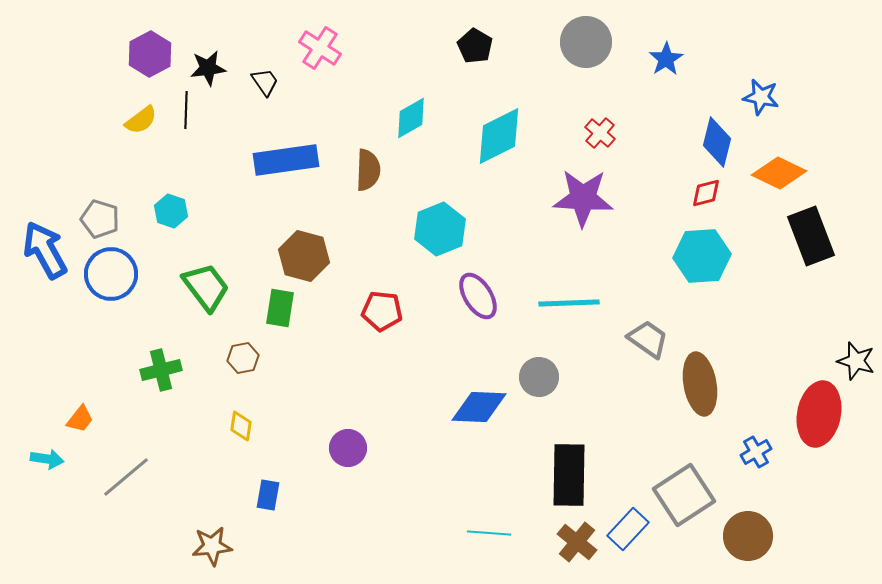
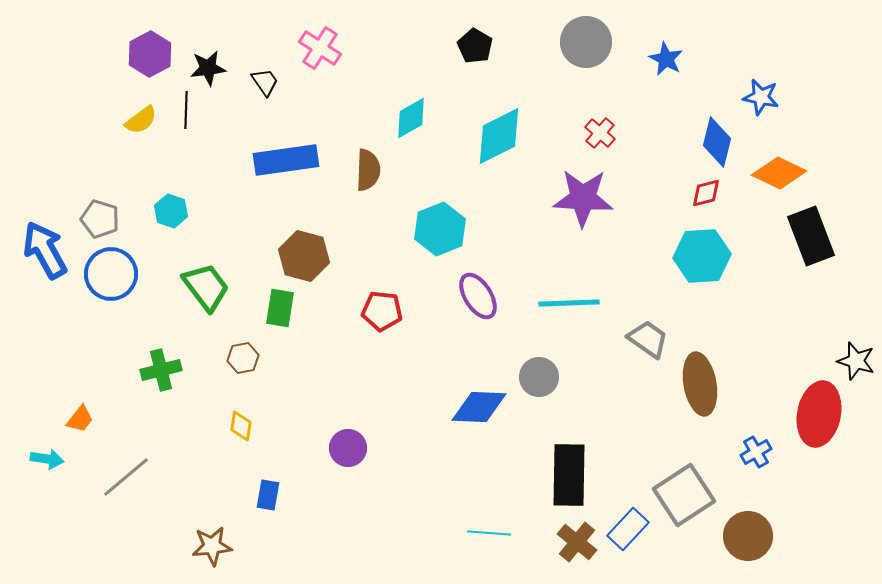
blue star at (666, 59): rotated 12 degrees counterclockwise
